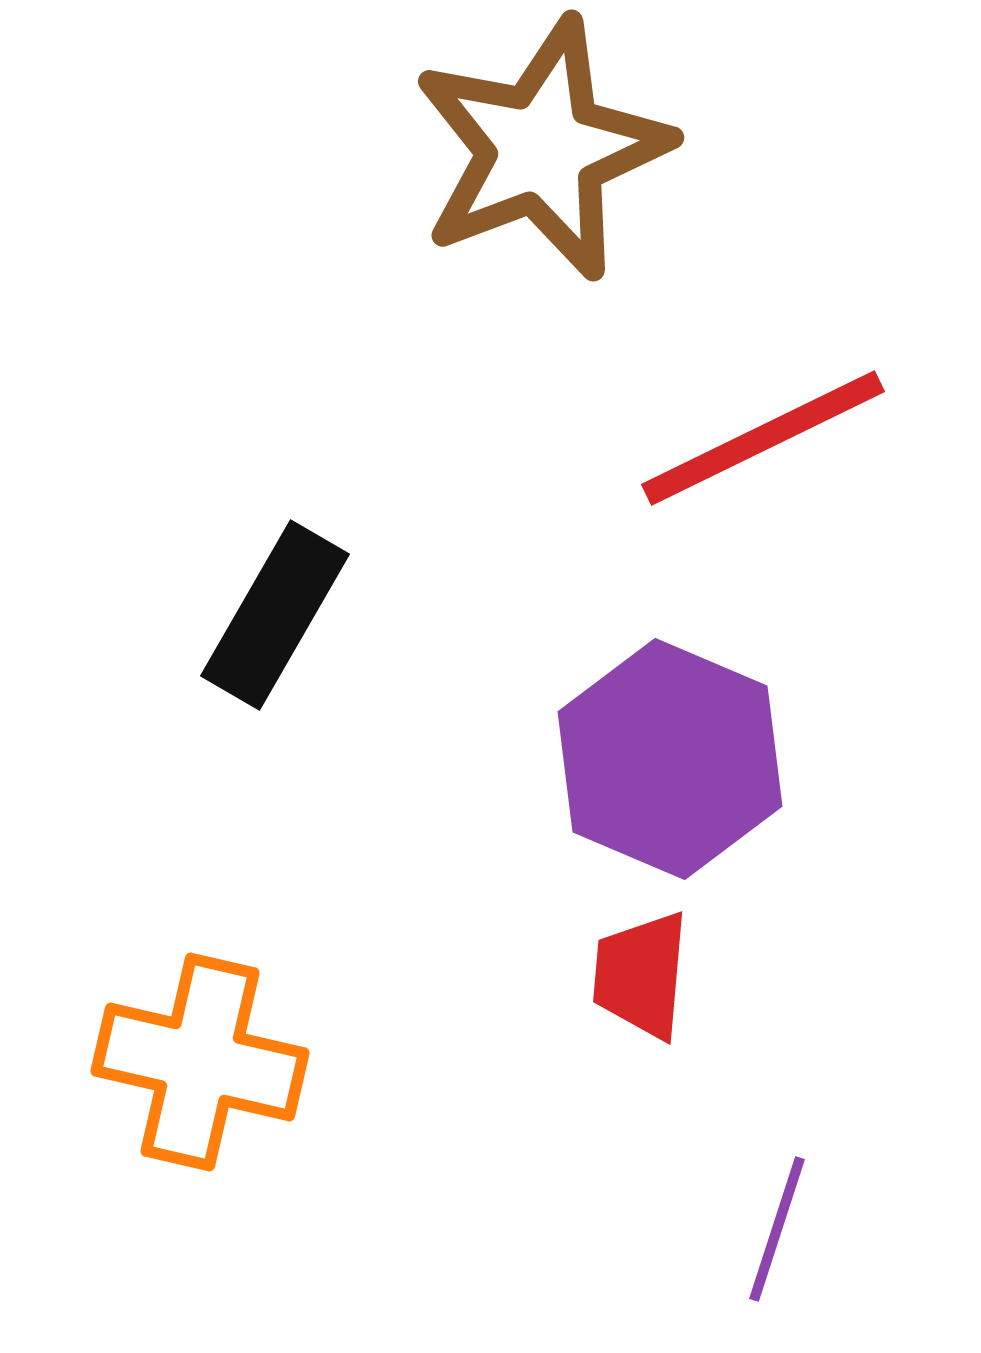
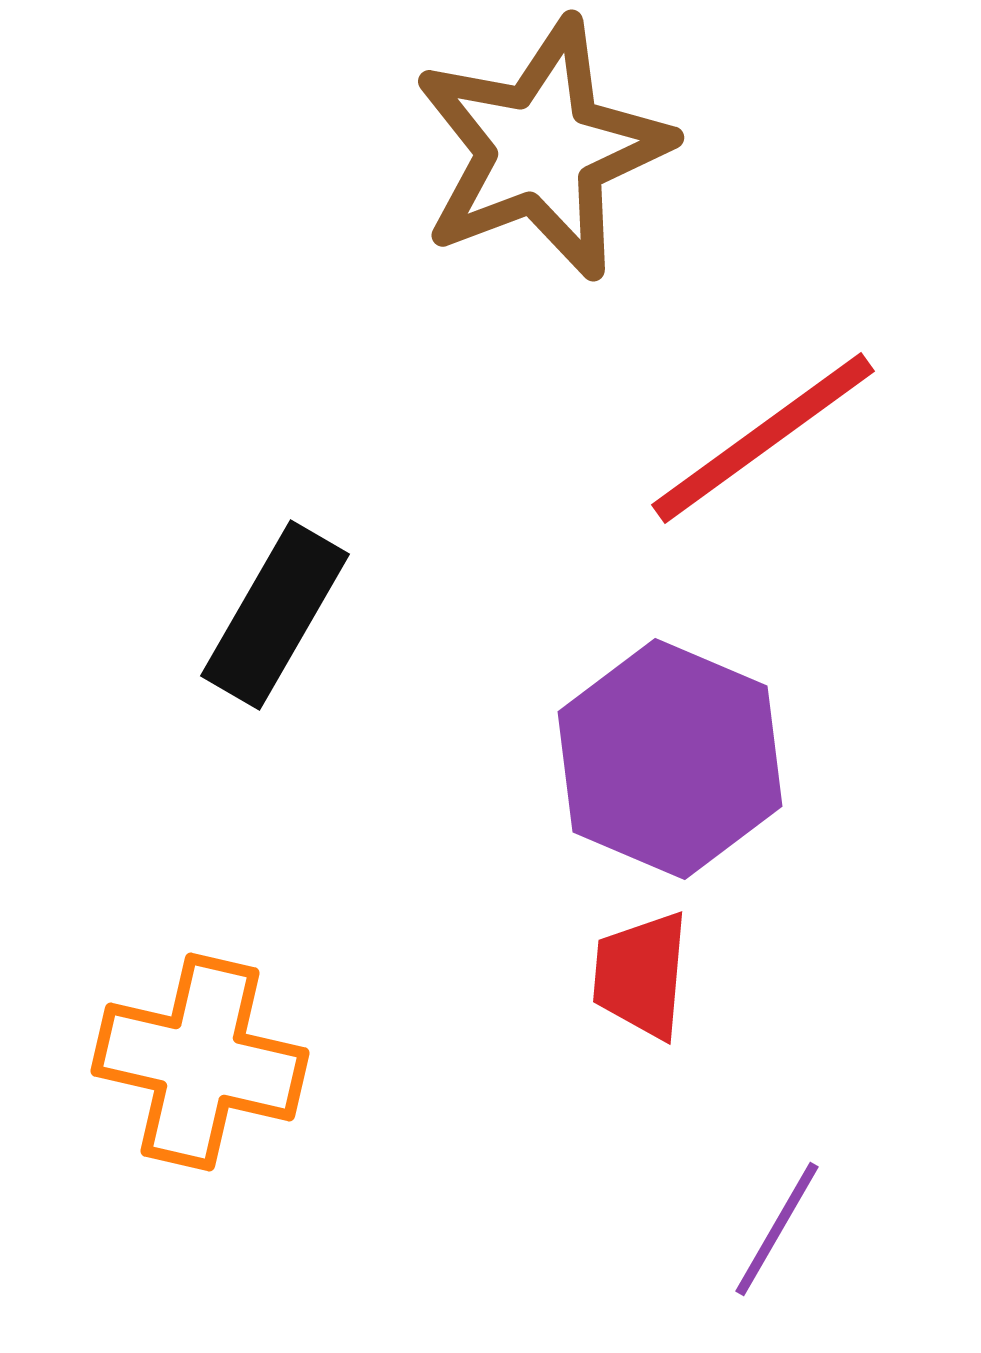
red line: rotated 10 degrees counterclockwise
purple line: rotated 12 degrees clockwise
